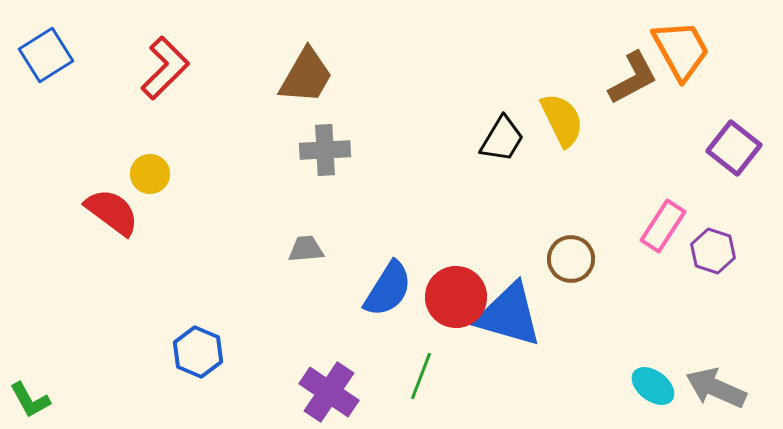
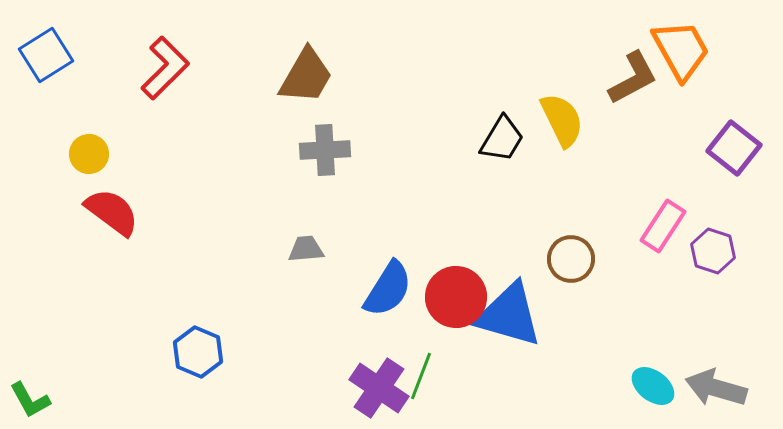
yellow circle: moved 61 px left, 20 px up
gray arrow: rotated 8 degrees counterclockwise
purple cross: moved 50 px right, 4 px up
